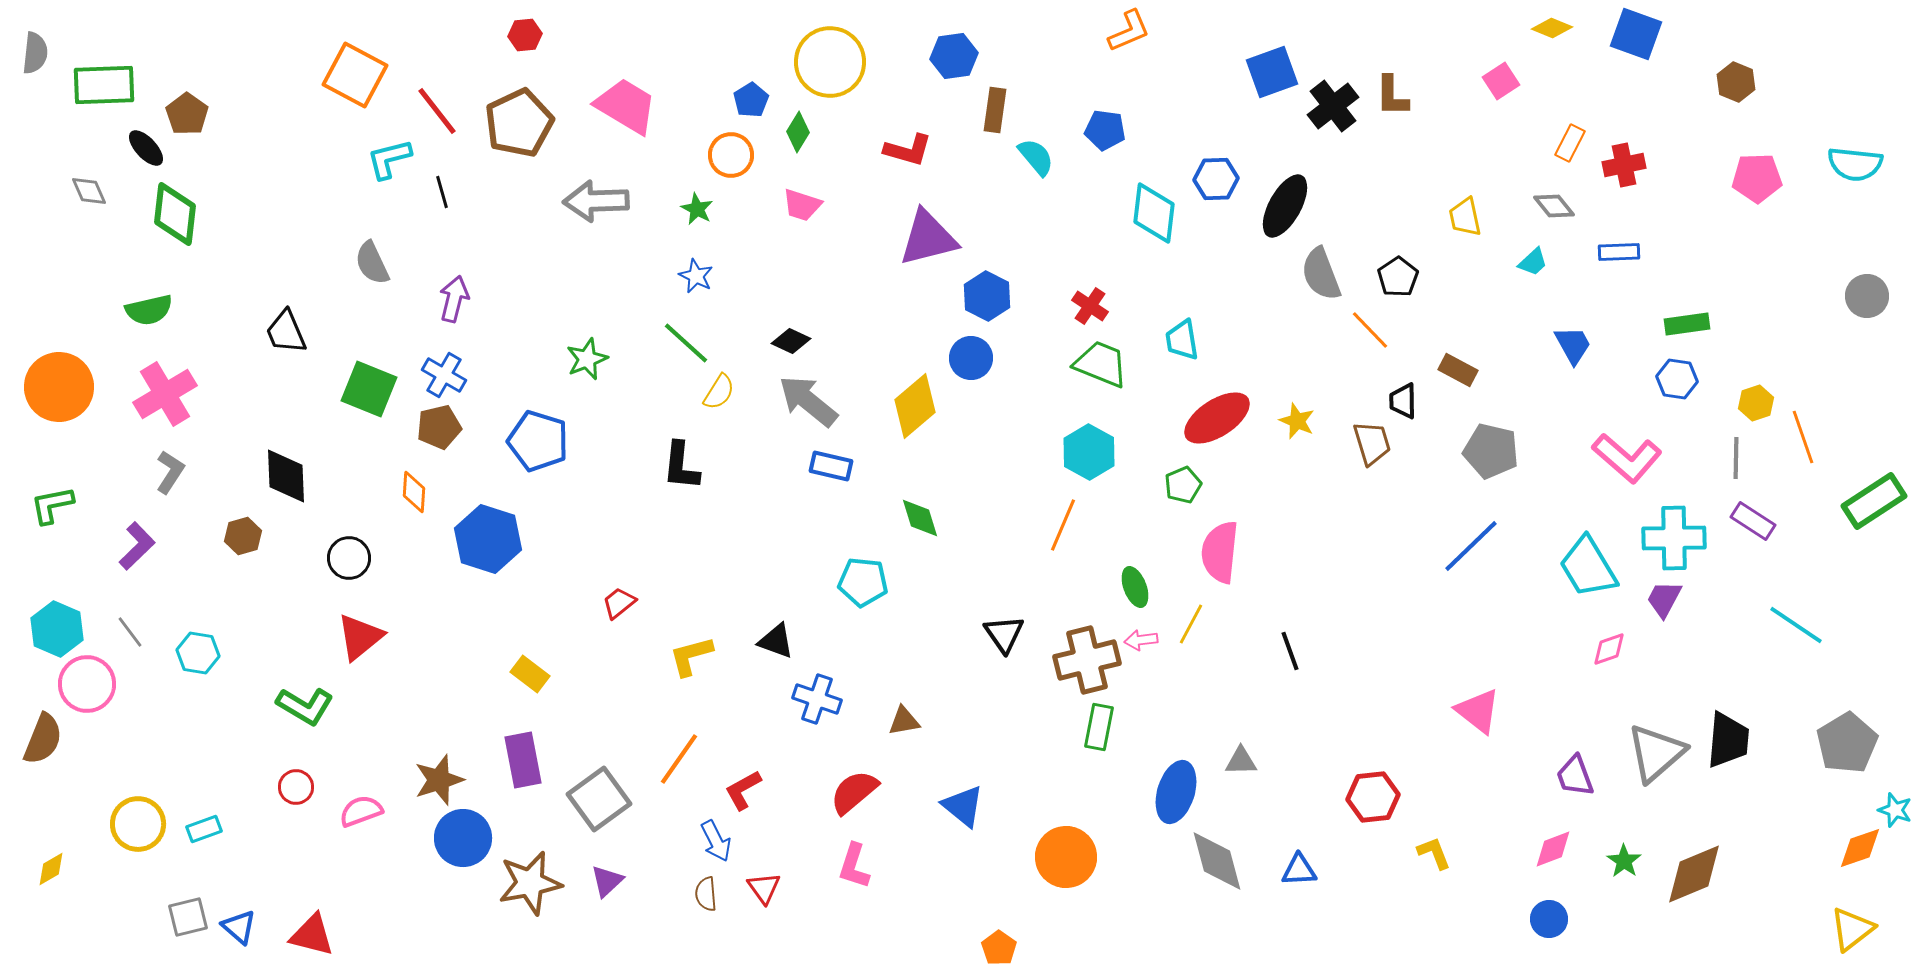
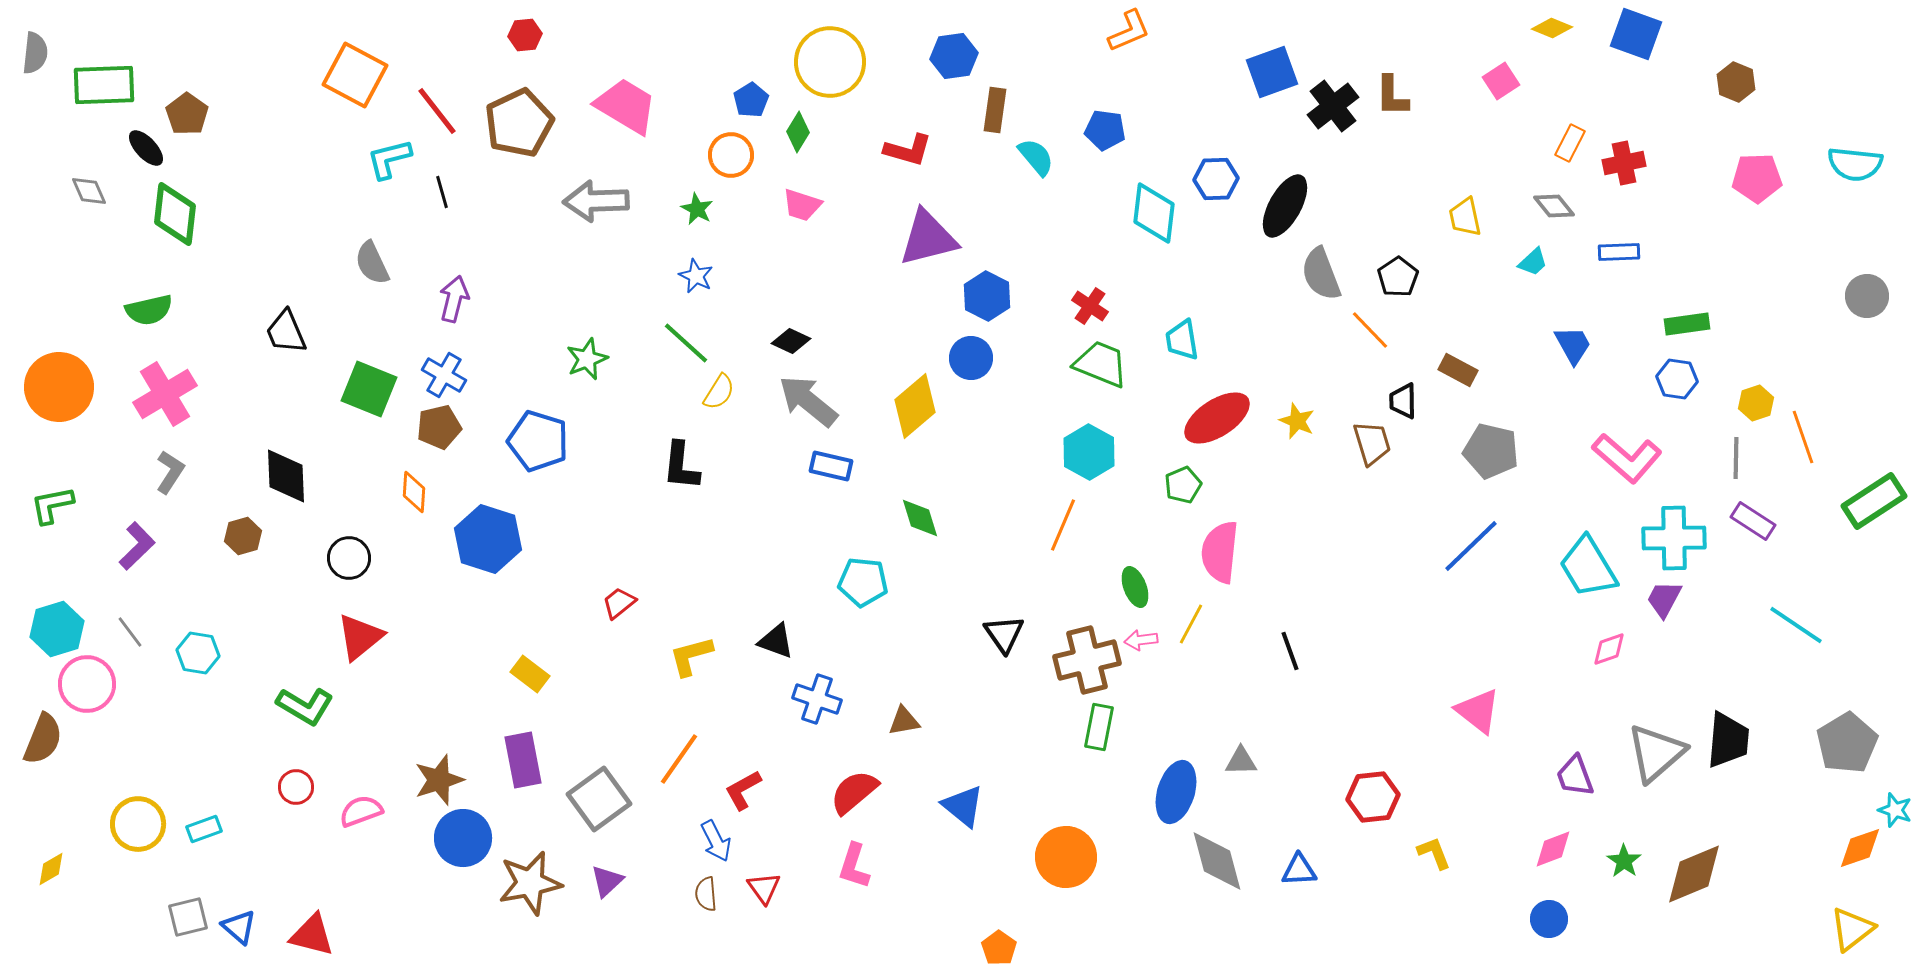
red cross at (1624, 165): moved 2 px up
cyan hexagon at (57, 629): rotated 20 degrees clockwise
